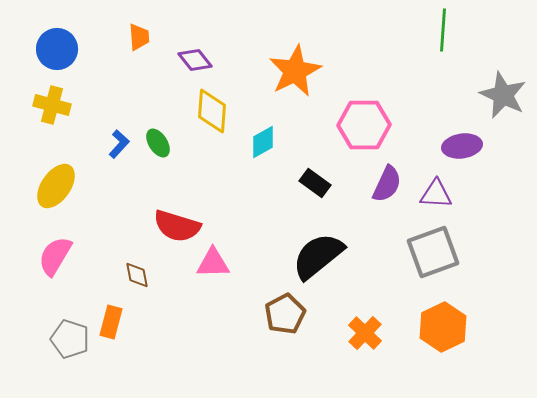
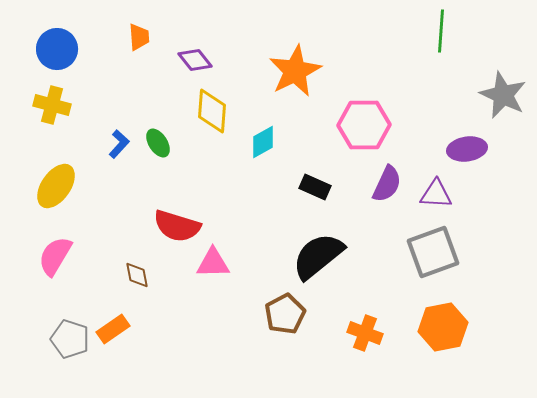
green line: moved 2 px left, 1 px down
purple ellipse: moved 5 px right, 3 px down
black rectangle: moved 4 px down; rotated 12 degrees counterclockwise
orange rectangle: moved 2 px right, 7 px down; rotated 40 degrees clockwise
orange hexagon: rotated 15 degrees clockwise
orange cross: rotated 24 degrees counterclockwise
